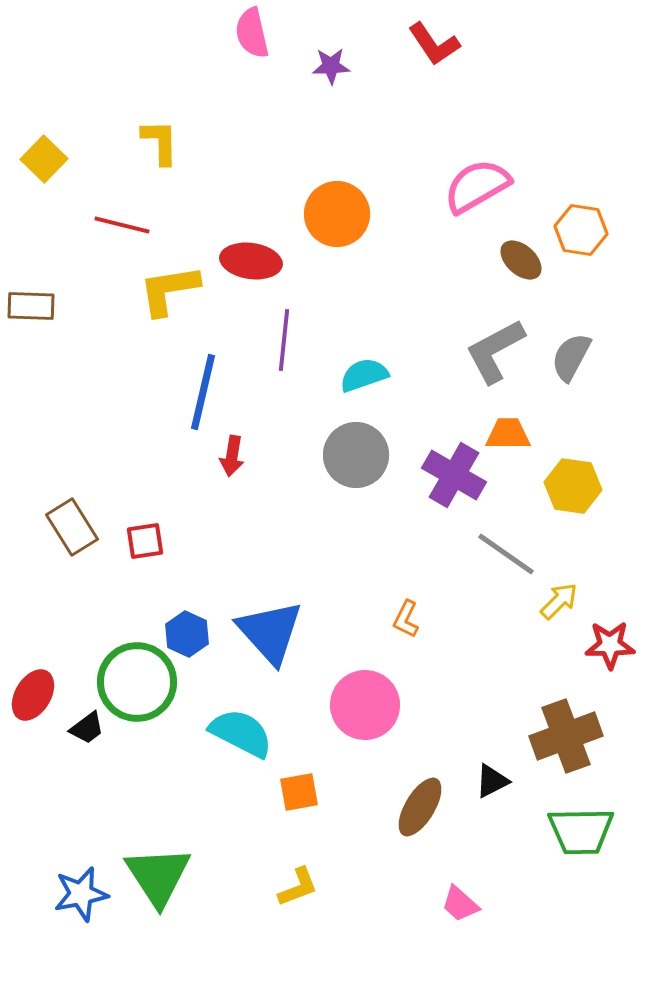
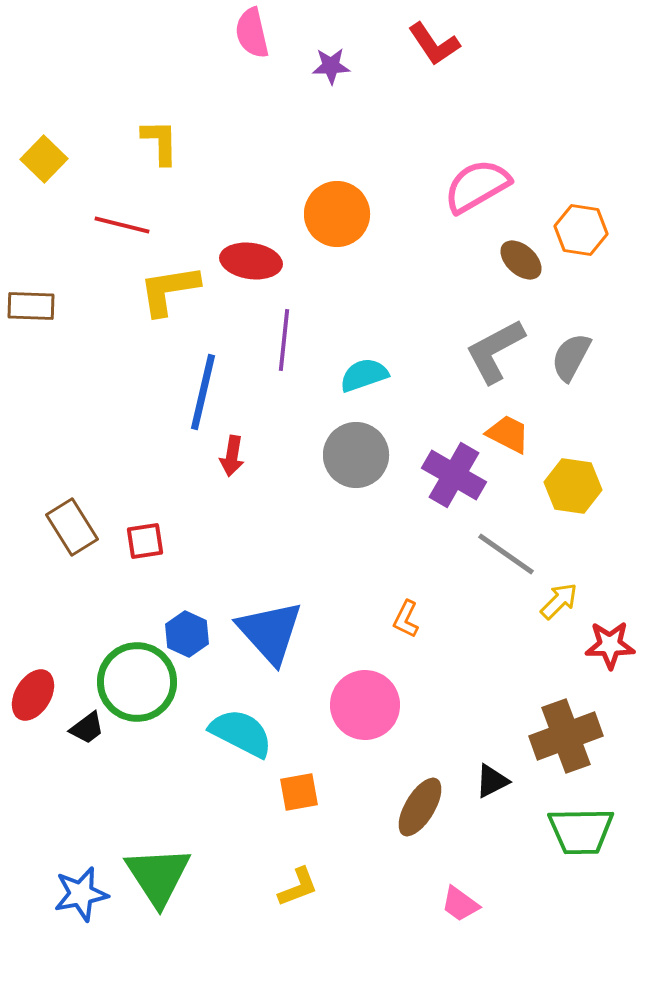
orange trapezoid at (508, 434): rotated 27 degrees clockwise
pink trapezoid at (460, 904): rotated 6 degrees counterclockwise
